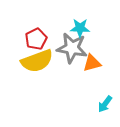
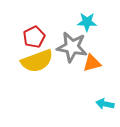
cyan star: moved 7 px right, 6 px up
red pentagon: moved 2 px left, 2 px up
gray star: moved 1 px up
cyan arrow: rotated 66 degrees clockwise
